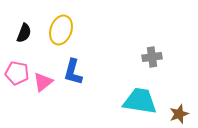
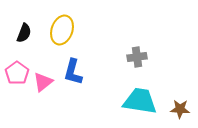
yellow ellipse: moved 1 px right
gray cross: moved 15 px left
pink pentagon: rotated 25 degrees clockwise
brown star: moved 1 px right, 5 px up; rotated 24 degrees clockwise
